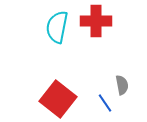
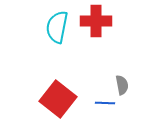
blue line: rotated 54 degrees counterclockwise
